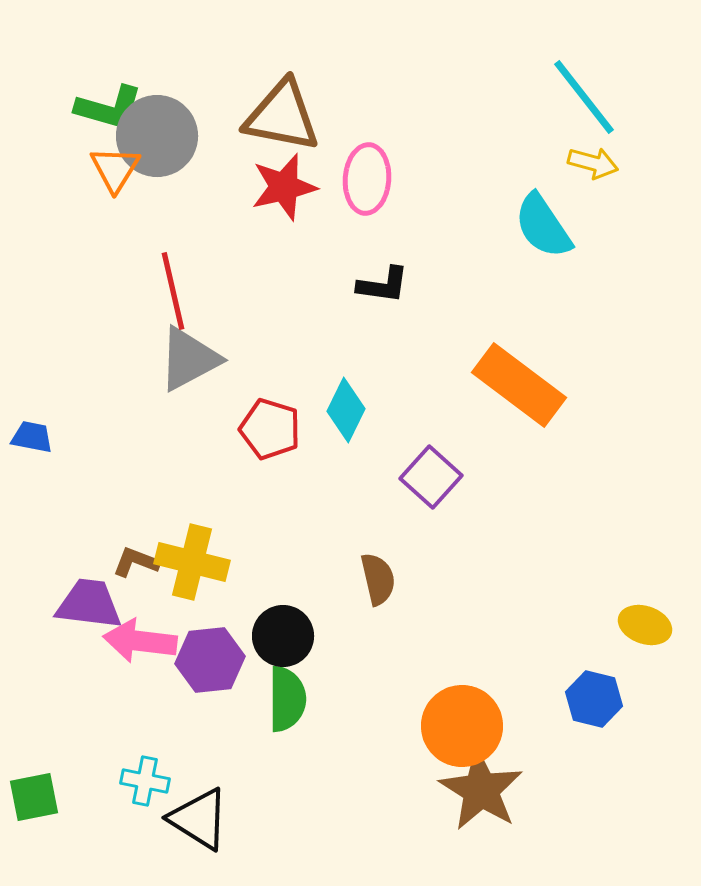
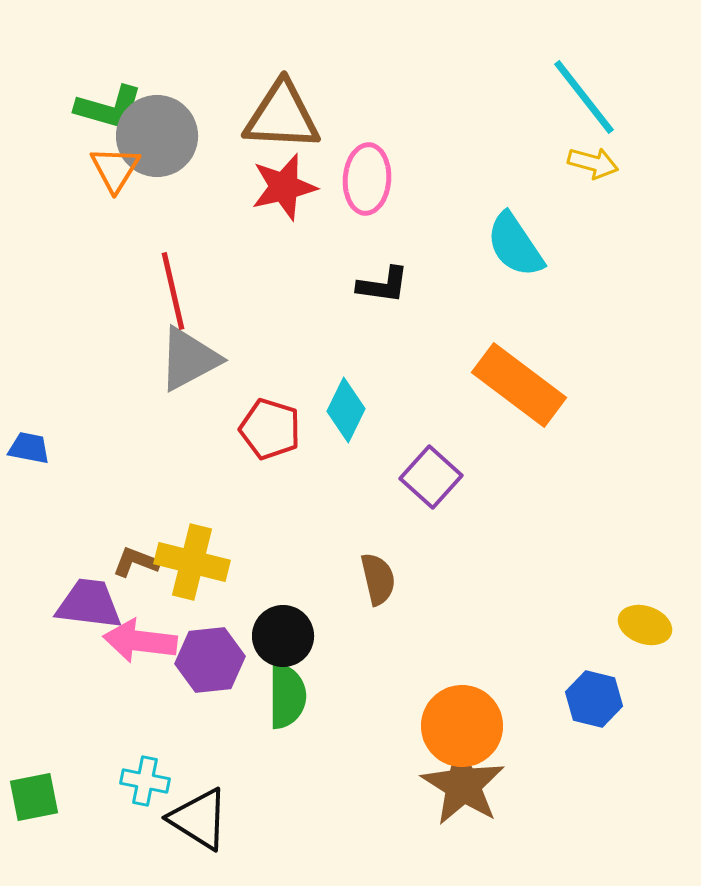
brown triangle: rotated 8 degrees counterclockwise
cyan semicircle: moved 28 px left, 19 px down
blue trapezoid: moved 3 px left, 11 px down
green semicircle: moved 3 px up
brown star: moved 18 px left, 5 px up
